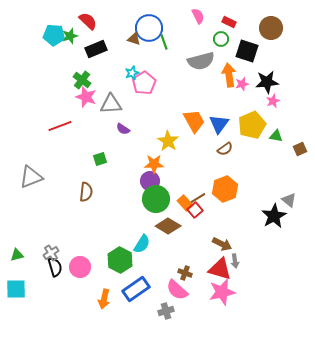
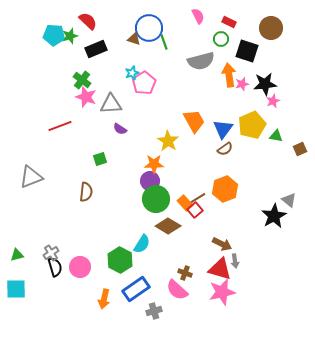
black star at (267, 82): moved 2 px left, 2 px down
blue triangle at (219, 124): moved 4 px right, 5 px down
purple semicircle at (123, 129): moved 3 px left
gray cross at (166, 311): moved 12 px left
